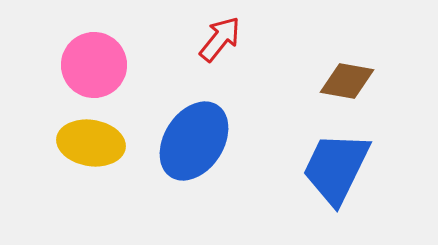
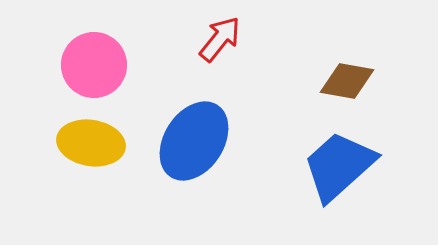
blue trapezoid: moved 3 px right, 2 px up; rotated 22 degrees clockwise
